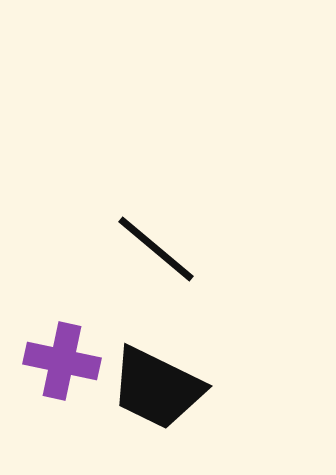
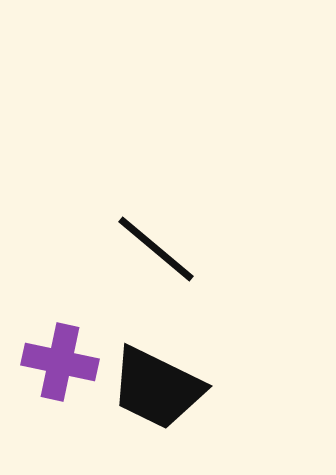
purple cross: moved 2 px left, 1 px down
